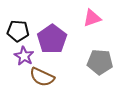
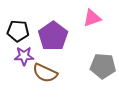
purple pentagon: moved 1 px right, 3 px up
purple star: rotated 30 degrees counterclockwise
gray pentagon: moved 3 px right, 4 px down
brown semicircle: moved 3 px right, 4 px up
